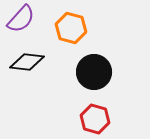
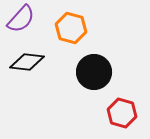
red hexagon: moved 27 px right, 6 px up
